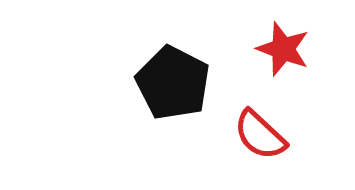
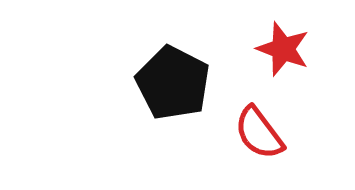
red semicircle: moved 1 px left, 2 px up; rotated 10 degrees clockwise
